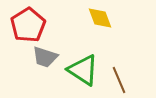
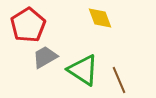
gray trapezoid: rotated 132 degrees clockwise
